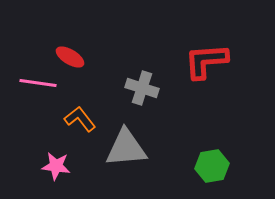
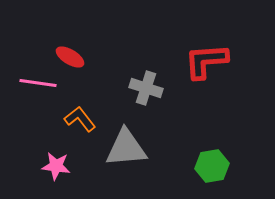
gray cross: moved 4 px right
